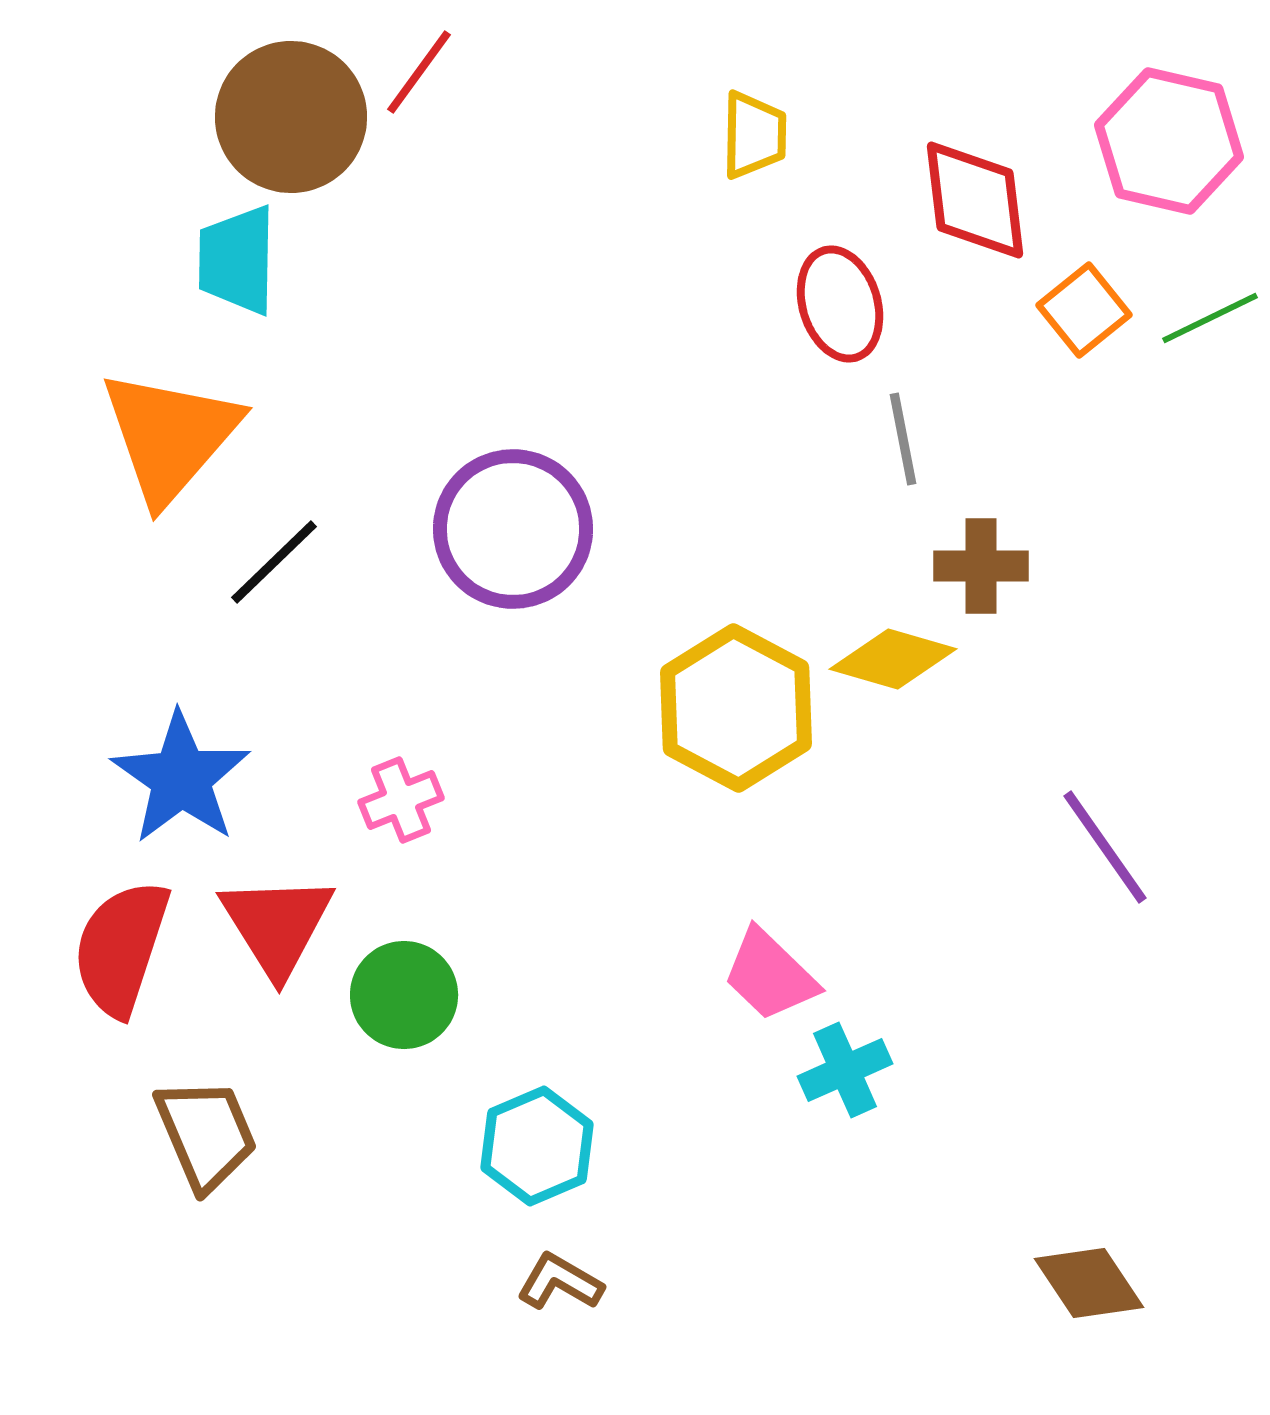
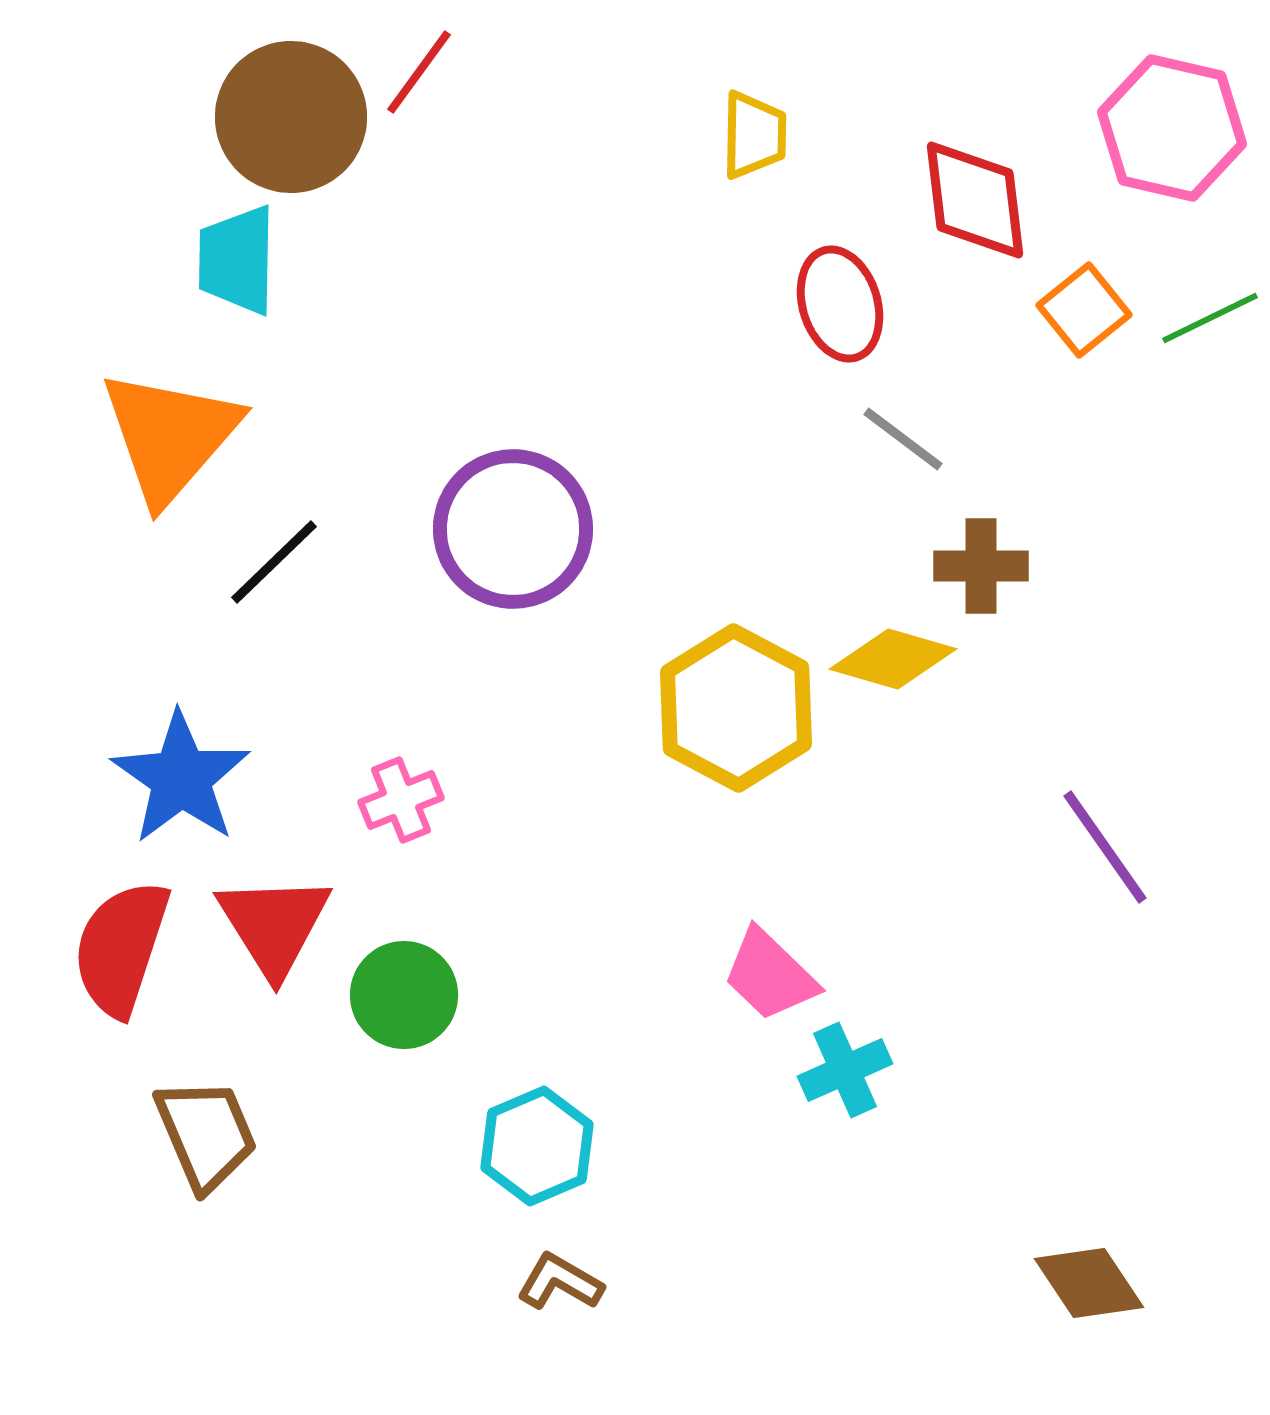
pink hexagon: moved 3 px right, 13 px up
gray line: rotated 42 degrees counterclockwise
red triangle: moved 3 px left
